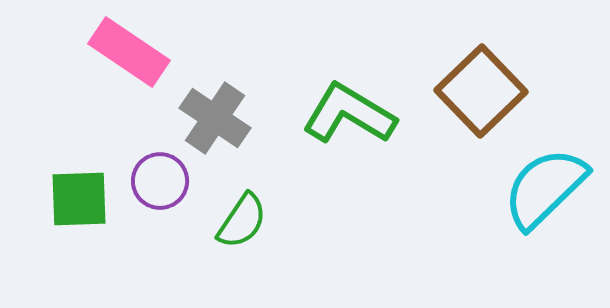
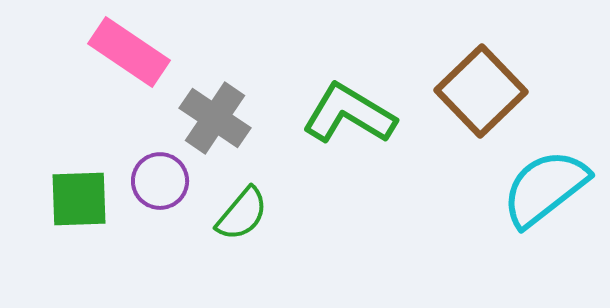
cyan semicircle: rotated 6 degrees clockwise
green semicircle: moved 7 px up; rotated 6 degrees clockwise
